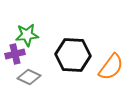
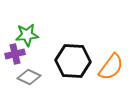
black hexagon: moved 6 px down
